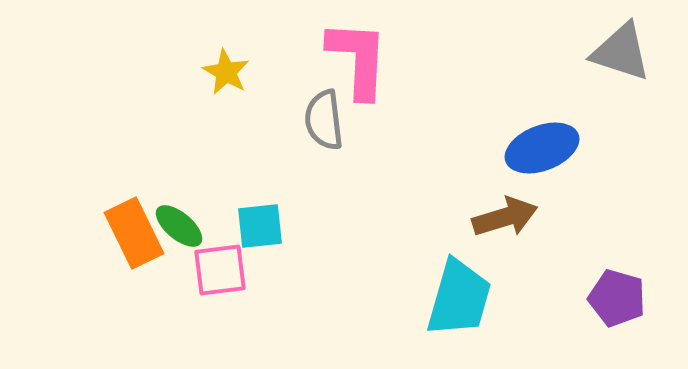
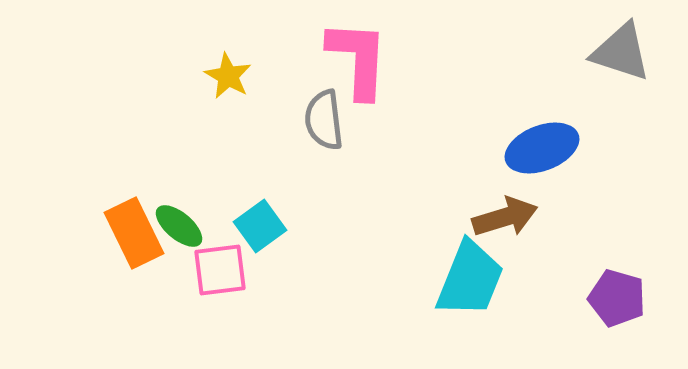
yellow star: moved 2 px right, 4 px down
cyan square: rotated 30 degrees counterclockwise
cyan trapezoid: moved 11 px right, 19 px up; rotated 6 degrees clockwise
